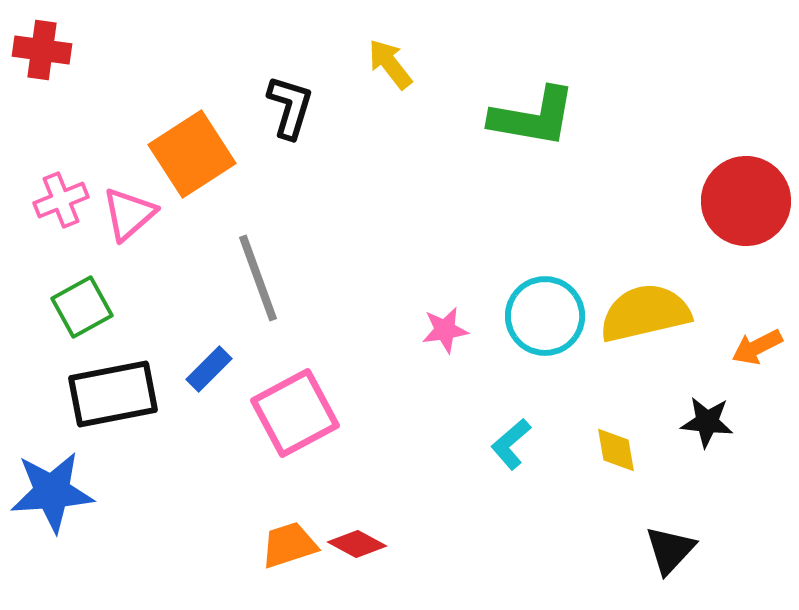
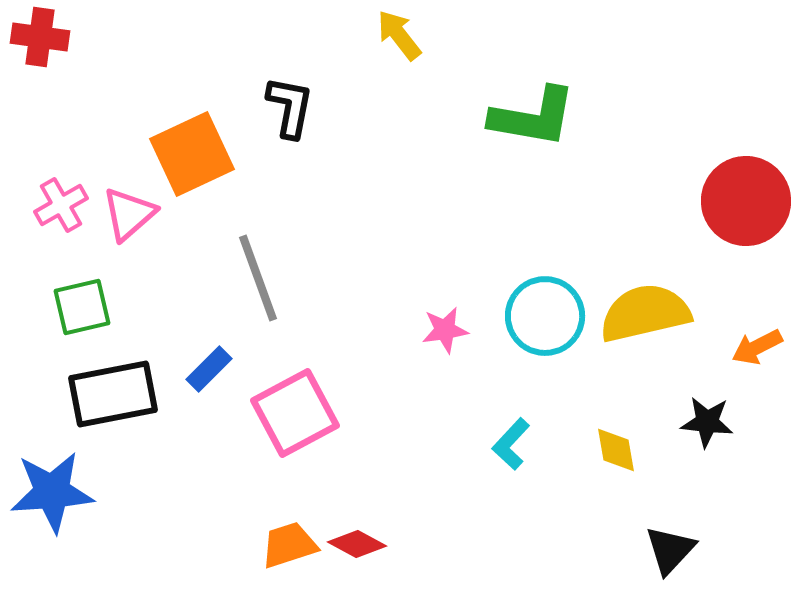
red cross: moved 2 px left, 13 px up
yellow arrow: moved 9 px right, 29 px up
black L-shape: rotated 6 degrees counterclockwise
orange square: rotated 8 degrees clockwise
pink cross: moved 5 px down; rotated 8 degrees counterclockwise
green square: rotated 16 degrees clockwise
cyan L-shape: rotated 6 degrees counterclockwise
